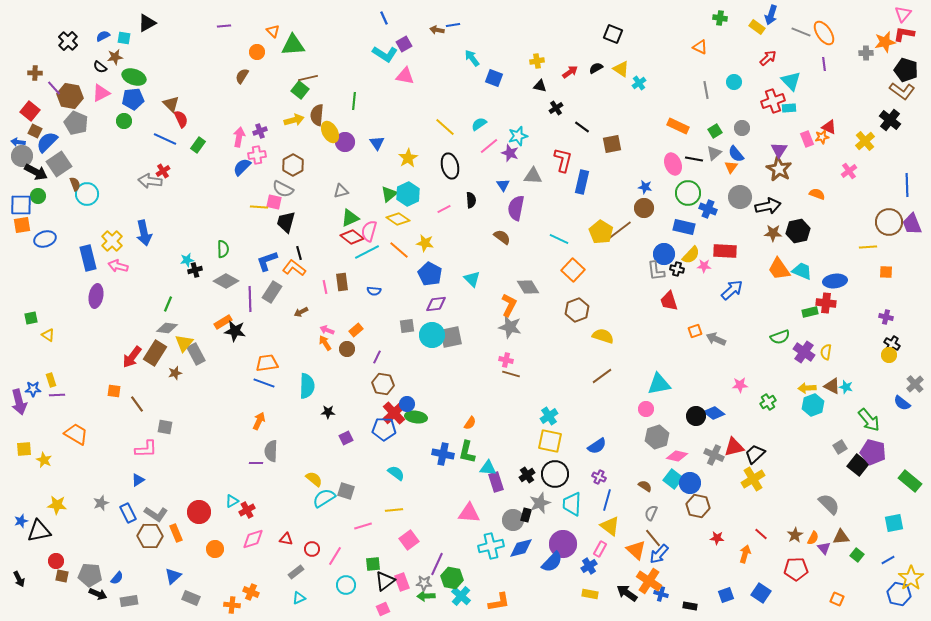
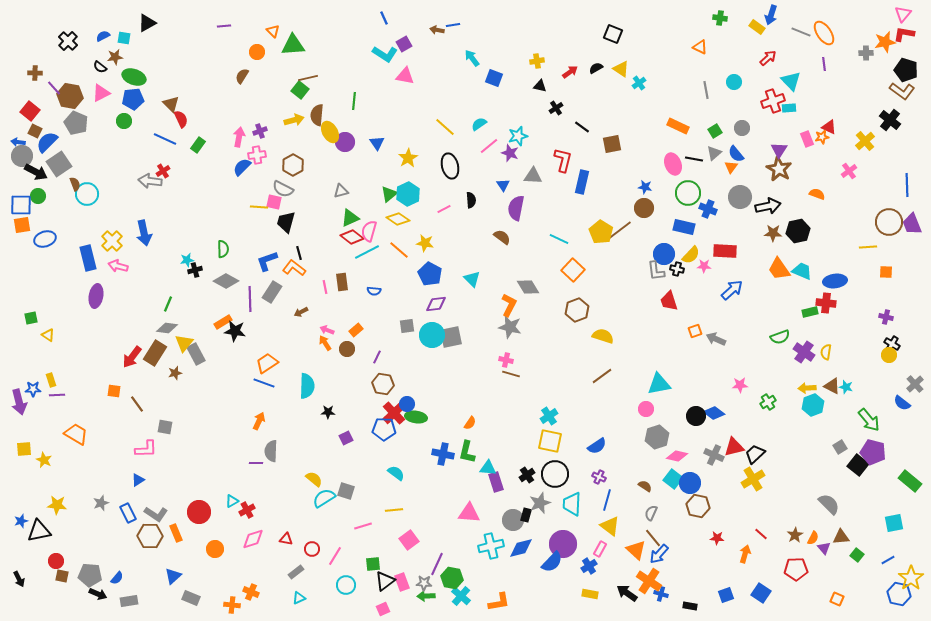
orange trapezoid at (267, 363): rotated 25 degrees counterclockwise
